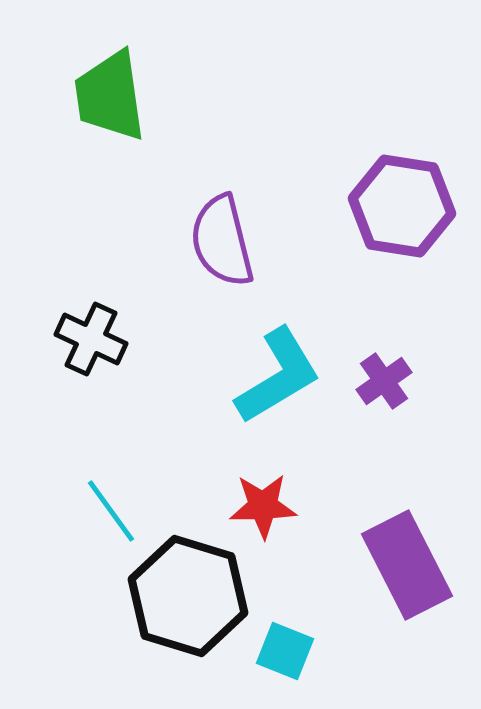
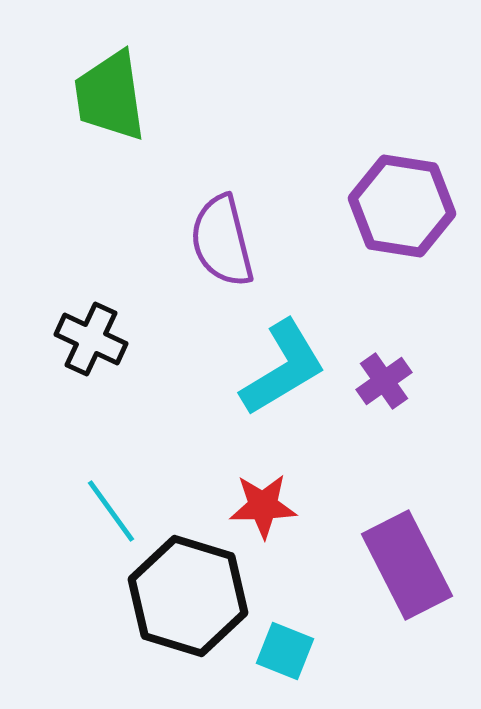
cyan L-shape: moved 5 px right, 8 px up
